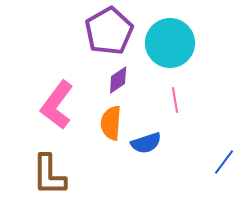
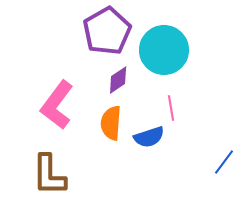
purple pentagon: moved 2 px left
cyan circle: moved 6 px left, 7 px down
pink line: moved 4 px left, 8 px down
blue semicircle: moved 3 px right, 6 px up
